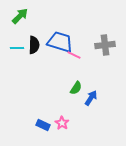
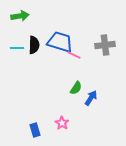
green arrow: rotated 36 degrees clockwise
blue rectangle: moved 8 px left, 5 px down; rotated 48 degrees clockwise
